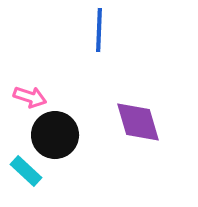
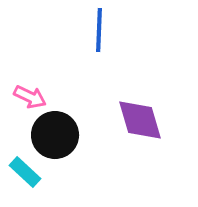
pink arrow: rotated 8 degrees clockwise
purple diamond: moved 2 px right, 2 px up
cyan rectangle: moved 1 px left, 1 px down
